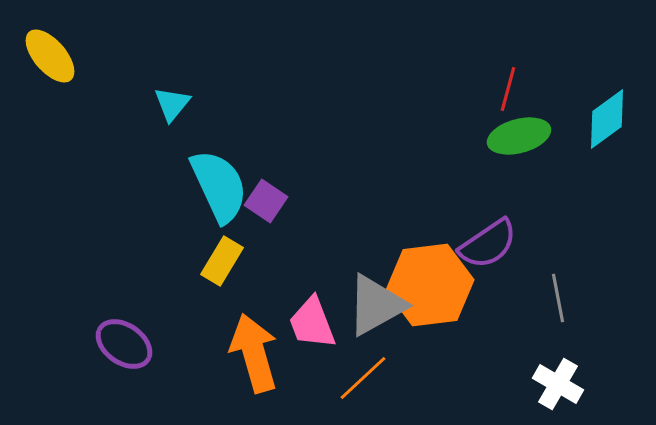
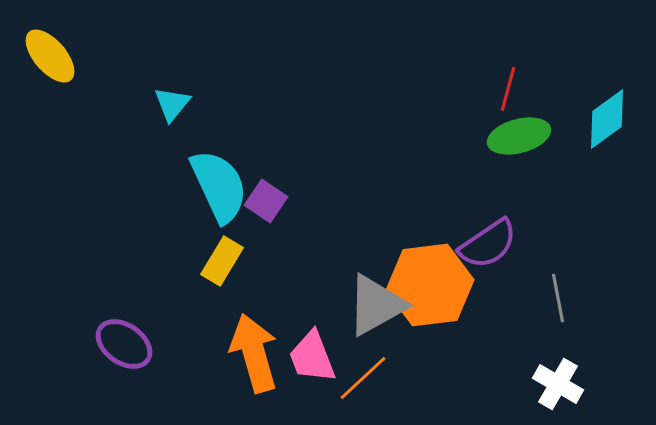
pink trapezoid: moved 34 px down
